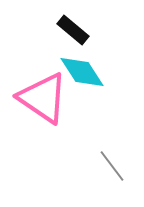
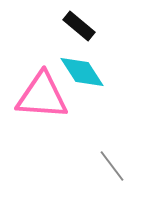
black rectangle: moved 6 px right, 4 px up
pink triangle: moved 1 px left, 2 px up; rotated 30 degrees counterclockwise
